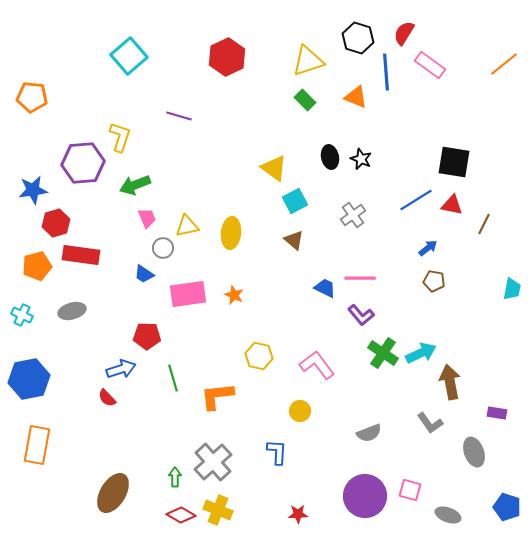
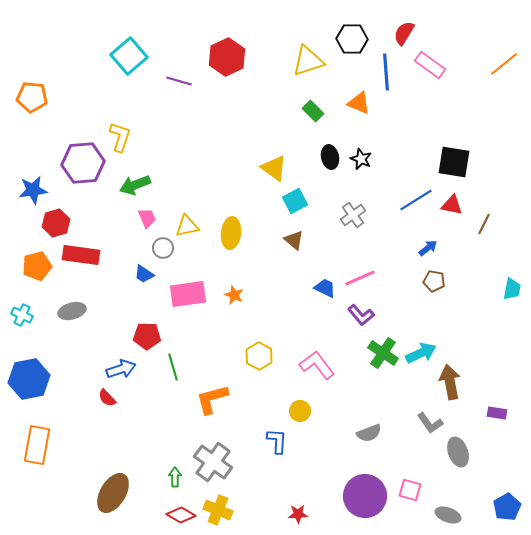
black hexagon at (358, 38): moved 6 px left, 1 px down; rotated 16 degrees counterclockwise
orange triangle at (356, 97): moved 3 px right, 6 px down
green rectangle at (305, 100): moved 8 px right, 11 px down
purple line at (179, 116): moved 35 px up
pink line at (360, 278): rotated 24 degrees counterclockwise
yellow hexagon at (259, 356): rotated 16 degrees clockwise
green line at (173, 378): moved 11 px up
orange L-shape at (217, 396): moved 5 px left, 3 px down; rotated 9 degrees counterclockwise
blue L-shape at (277, 452): moved 11 px up
gray ellipse at (474, 452): moved 16 px left
gray cross at (213, 462): rotated 12 degrees counterclockwise
blue pentagon at (507, 507): rotated 24 degrees clockwise
